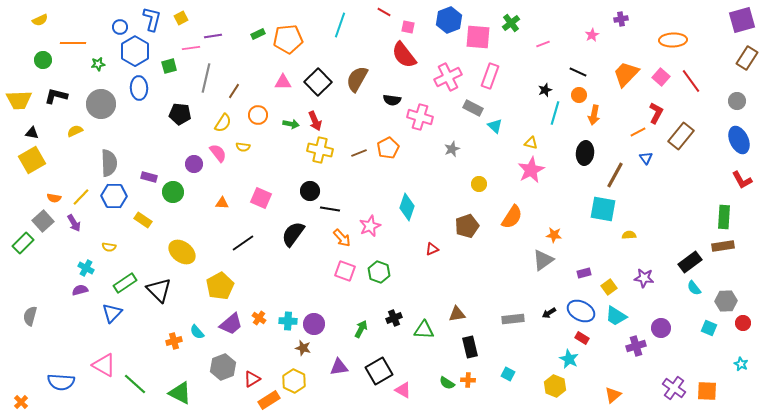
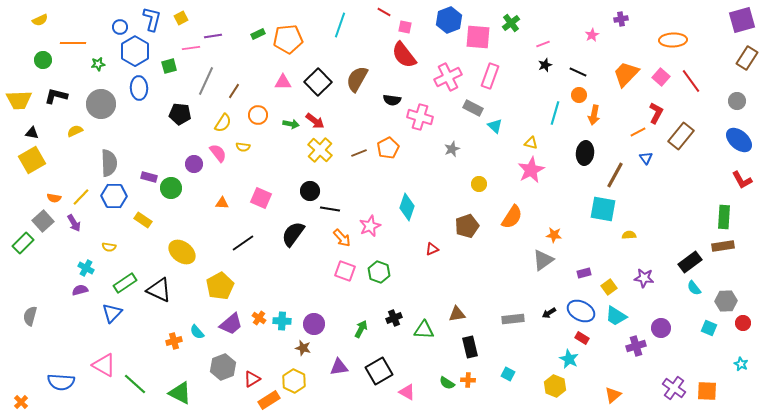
pink square at (408, 27): moved 3 px left
gray line at (206, 78): moved 3 px down; rotated 12 degrees clockwise
black star at (545, 90): moved 25 px up
red arrow at (315, 121): rotated 30 degrees counterclockwise
blue ellipse at (739, 140): rotated 24 degrees counterclockwise
yellow cross at (320, 150): rotated 30 degrees clockwise
green circle at (173, 192): moved 2 px left, 4 px up
black triangle at (159, 290): rotated 20 degrees counterclockwise
cyan cross at (288, 321): moved 6 px left
pink triangle at (403, 390): moved 4 px right, 2 px down
